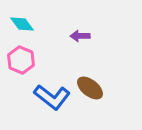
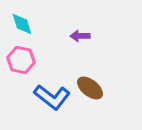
cyan diamond: rotated 20 degrees clockwise
pink hexagon: rotated 12 degrees counterclockwise
